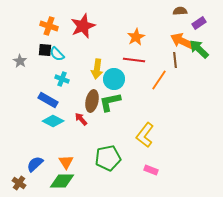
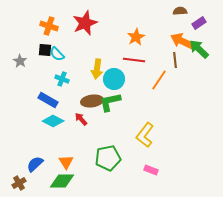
red star: moved 2 px right, 3 px up
brown ellipse: rotated 70 degrees clockwise
brown cross: rotated 24 degrees clockwise
